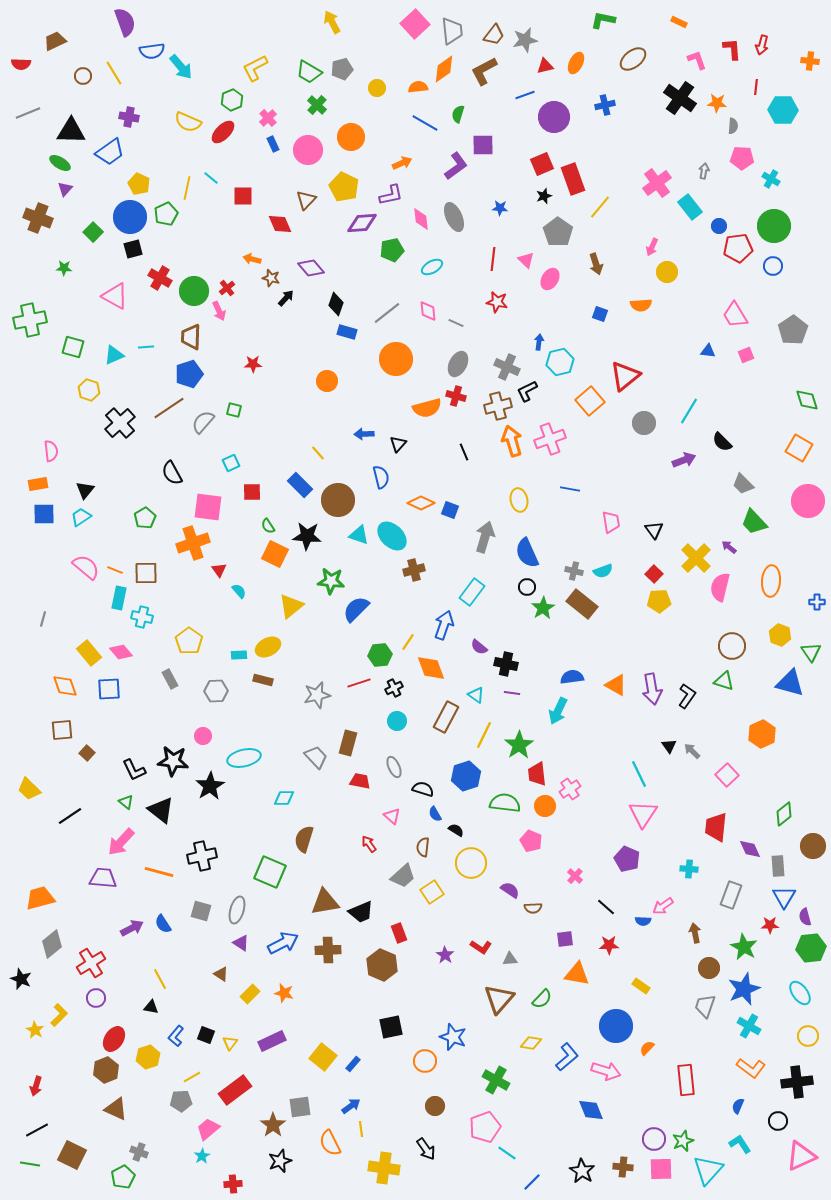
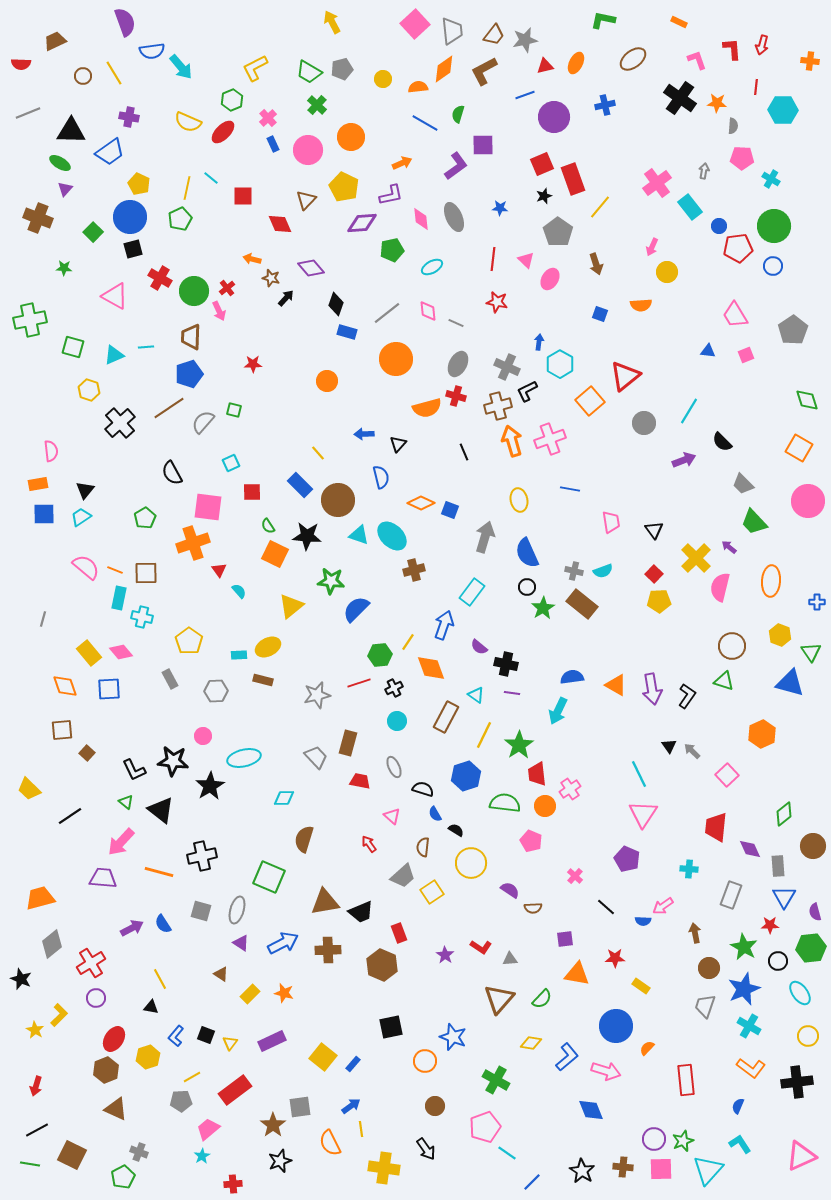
yellow circle at (377, 88): moved 6 px right, 9 px up
green pentagon at (166, 214): moved 14 px right, 5 px down
cyan hexagon at (560, 362): moved 2 px down; rotated 16 degrees counterclockwise
green square at (270, 872): moved 1 px left, 5 px down
purple semicircle at (805, 917): moved 10 px right, 5 px up
red star at (609, 945): moved 6 px right, 13 px down
black circle at (778, 1121): moved 160 px up
